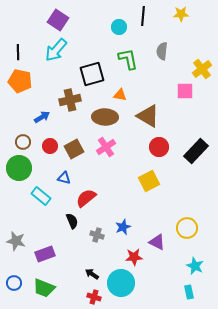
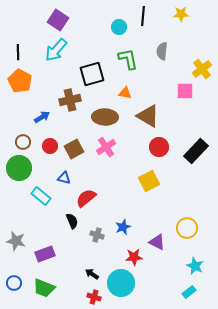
orange pentagon at (20, 81): rotated 15 degrees clockwise
orange triangle at (120, 95): moved 5 px right, 2 px up
cyan rectangle at (189, 292): rotated 64 degrees clockwise
